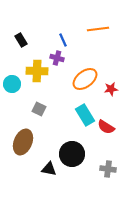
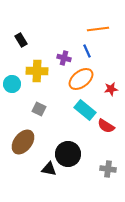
blue line: moved 24 px right, 11 px down
purple cross: moved 7 px right
orange ellipse: moved 4 px left
cyan rectangle: moved 5 px up; rotated 20 degrees counterclockwise
red semicircle: moved 1 px up
brown ellipse: rotated 15 degrees clockwise
black circle: moved 4 px left
